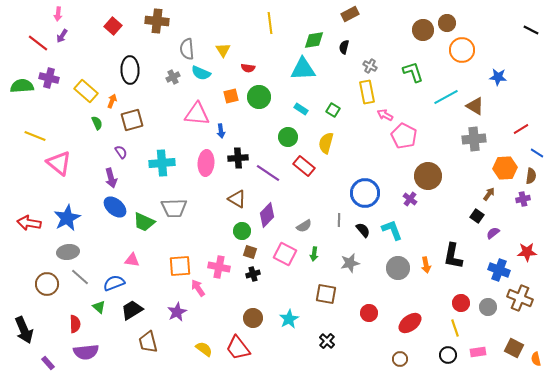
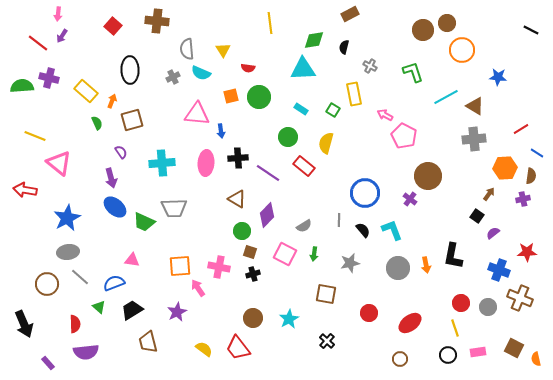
yellow rectangle at (367, 92): moved 13 px left, 2 px down
red arrow at (29, 223): moved 4 px left, 33 px up
black arrow at (24, 330): moved 6 px up
